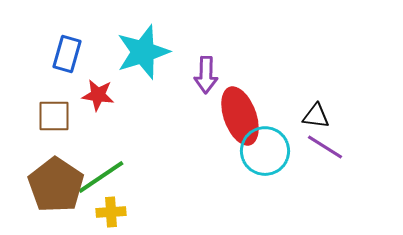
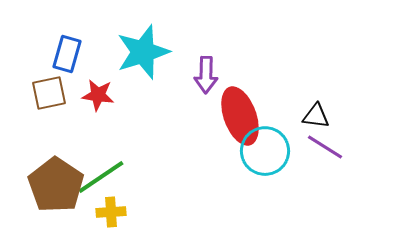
brown square: moved 5 px left, 23 px up; rotated 12 degrees counterclockwise
